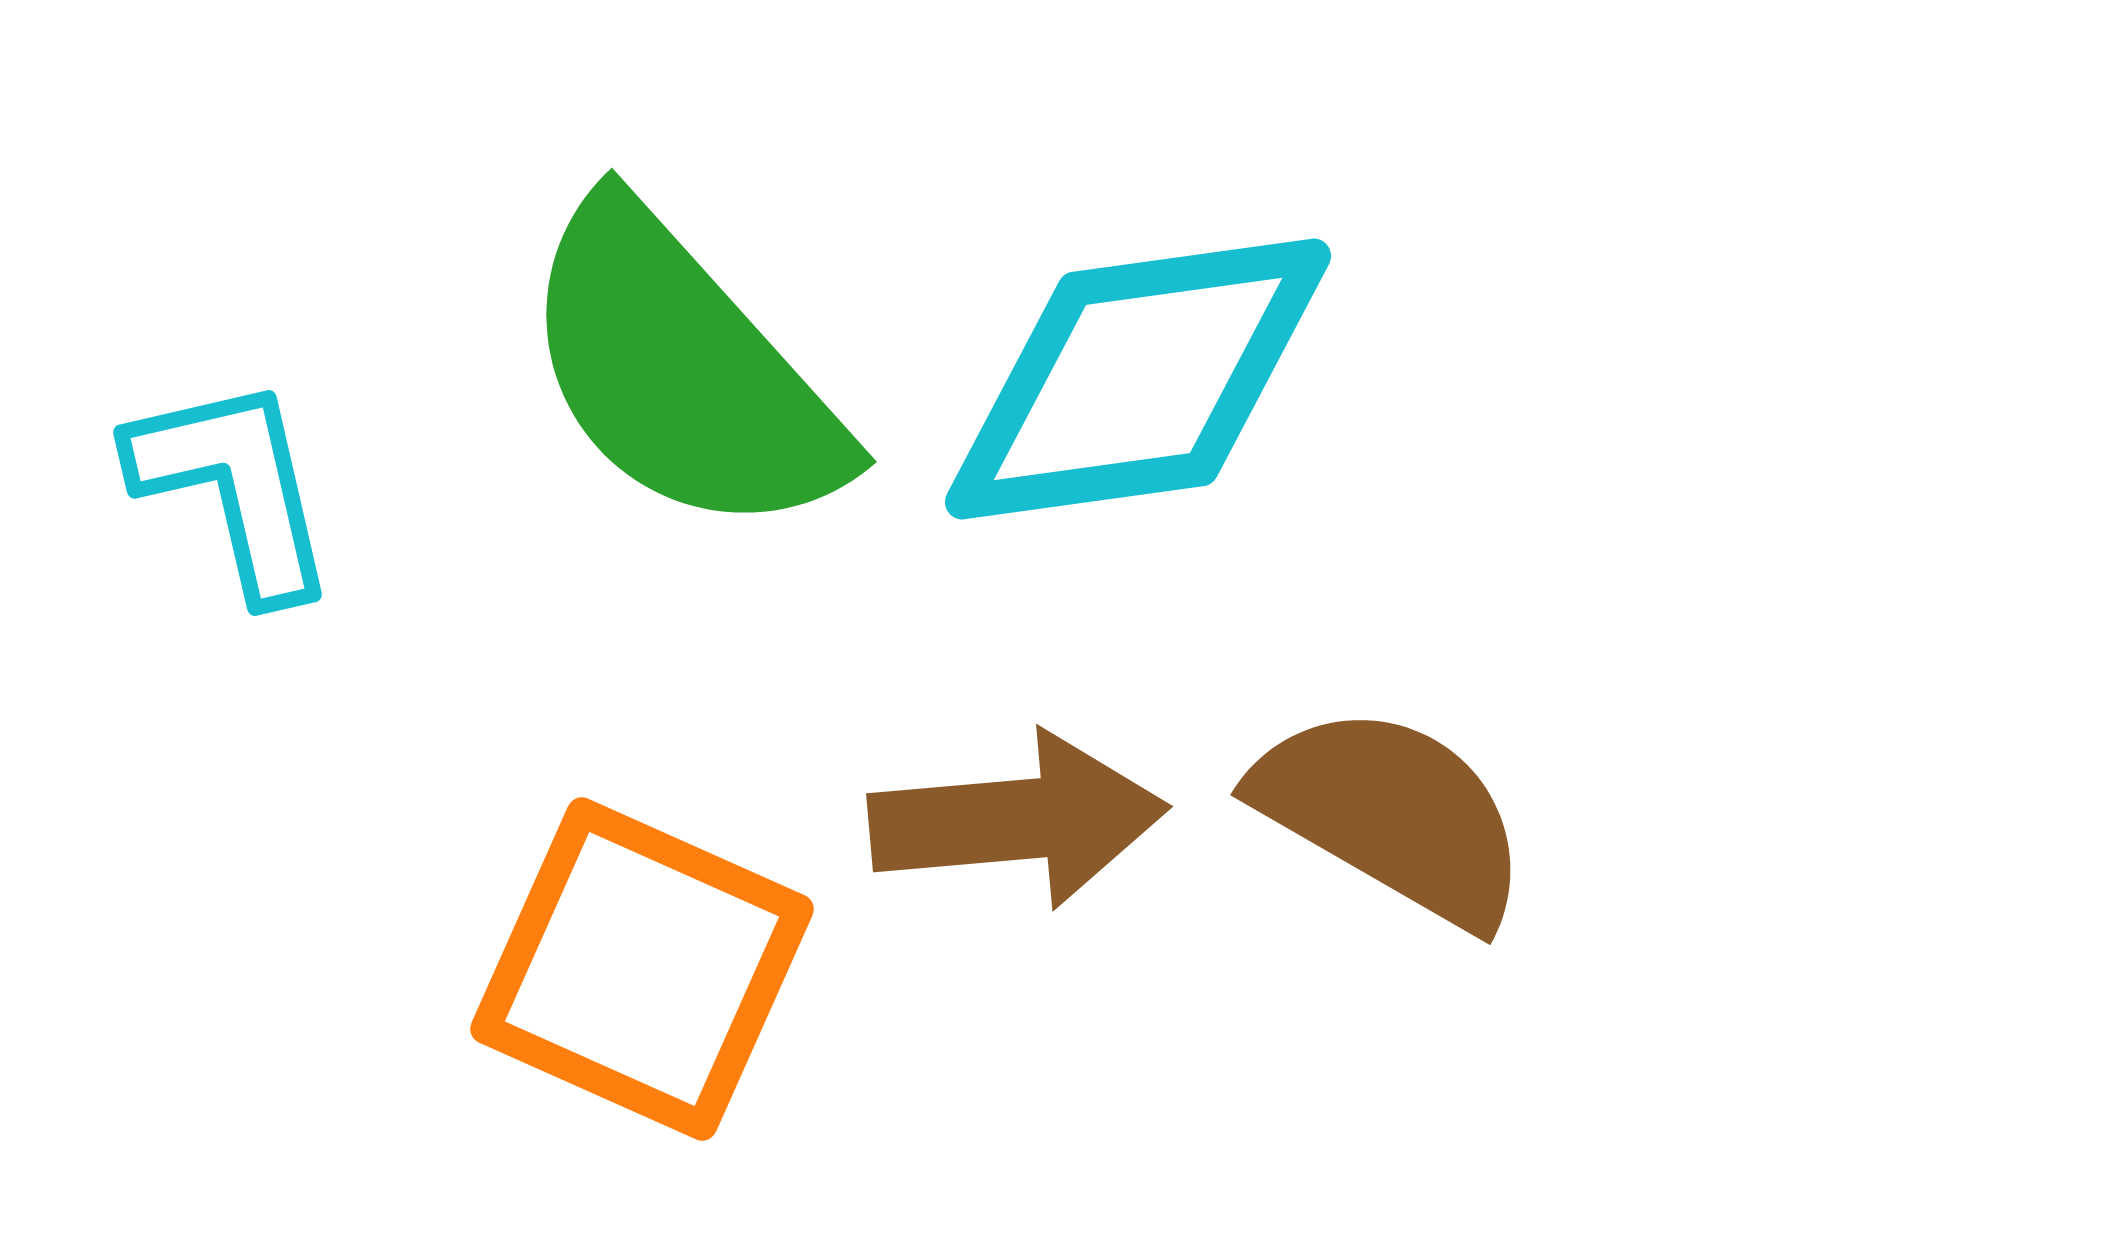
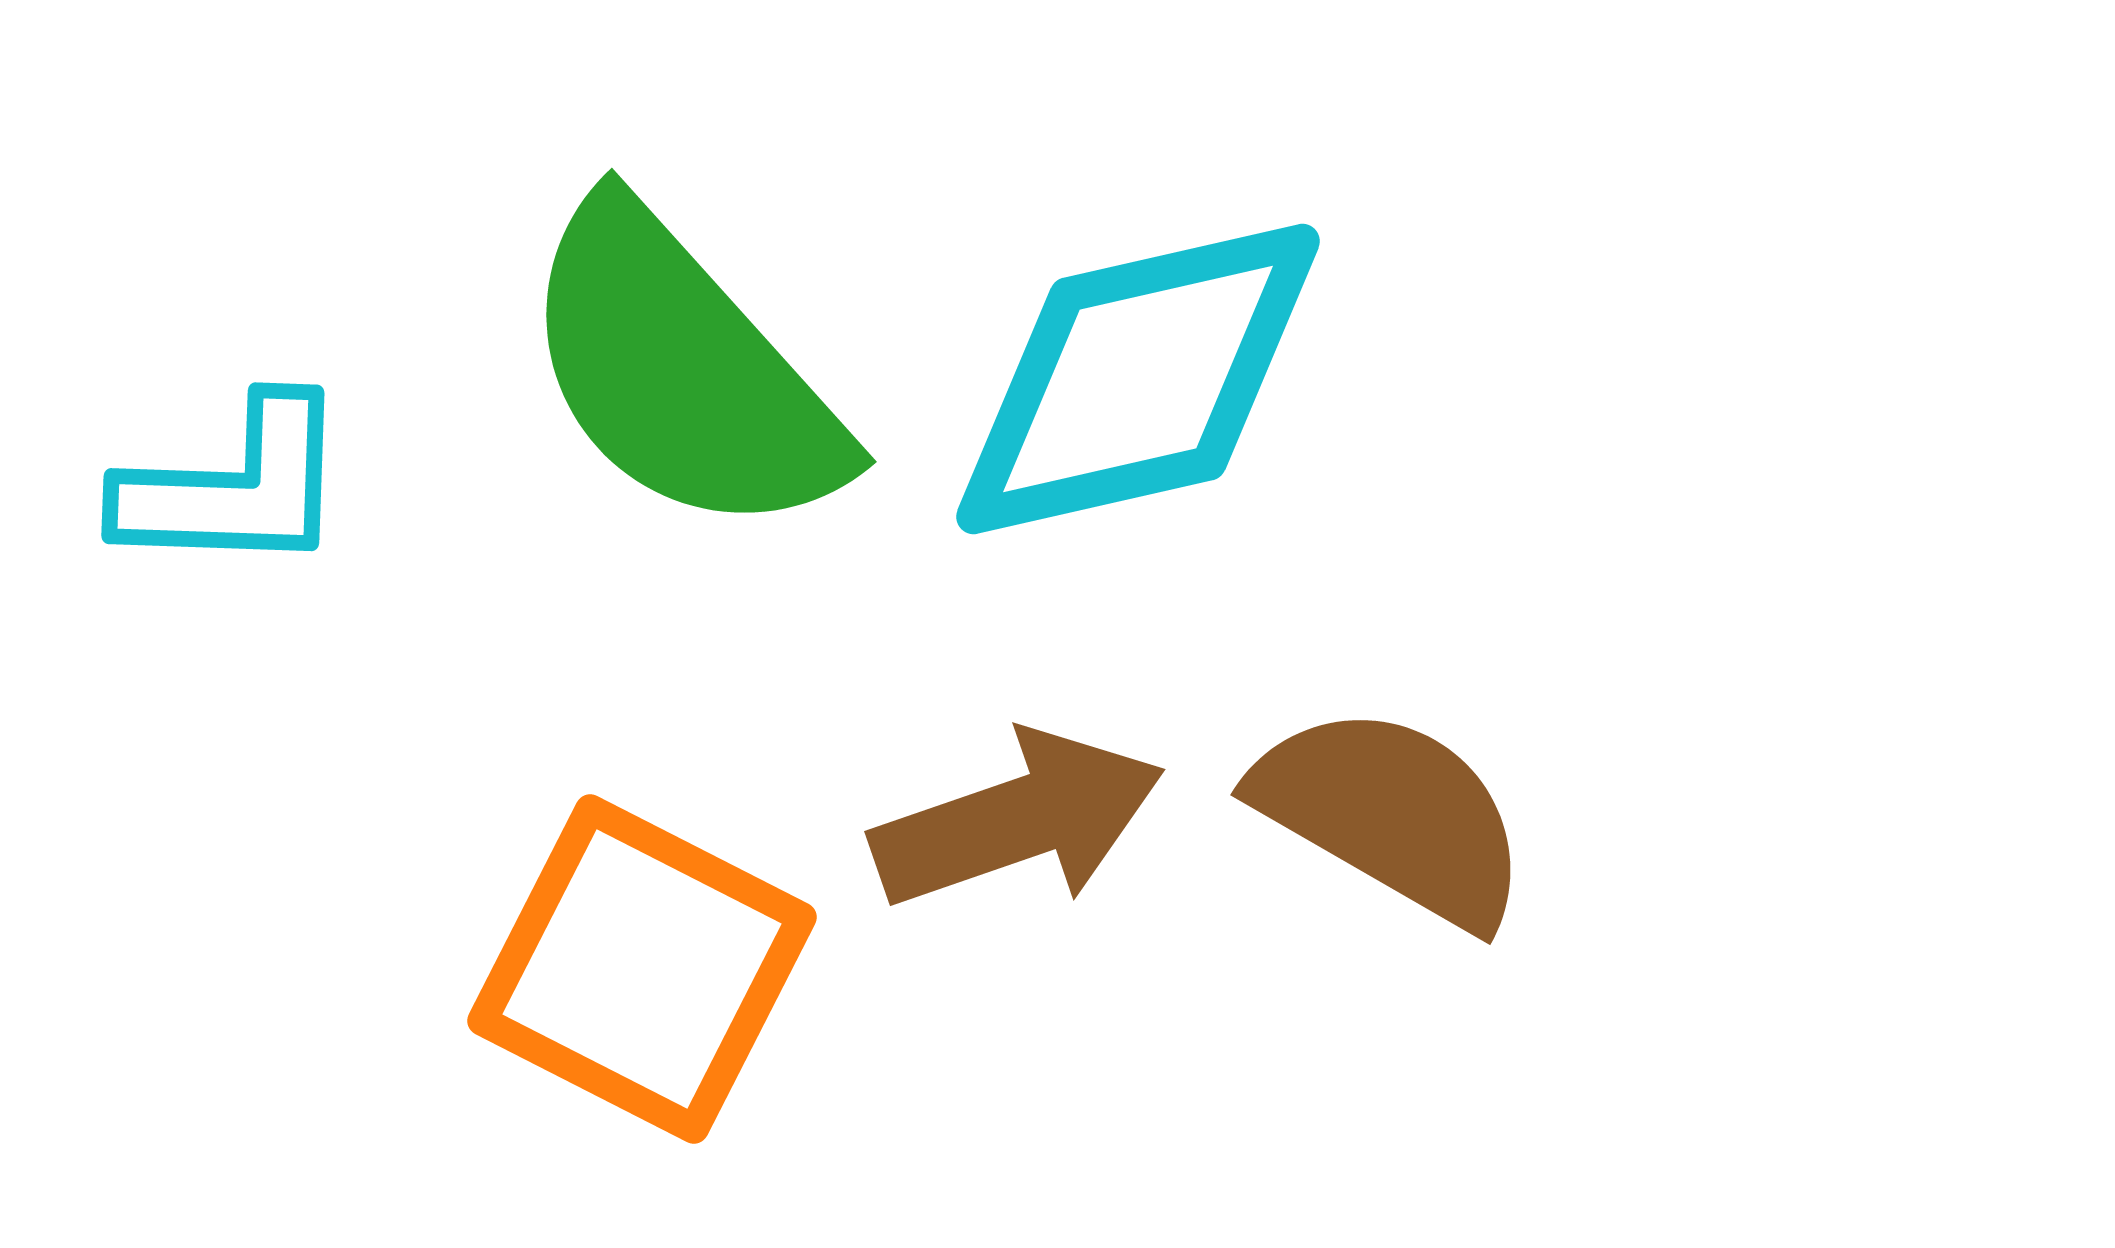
cyan diamond: rotated 5 degrees counterclockwise
cyan L-shape: rotated 105 degrees clockwise
brown arrow: rotated 14 degrees counterclockwise
orange square: rotated 3 degrees clockwise
